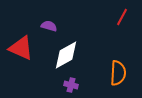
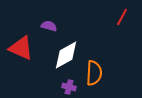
orange semicircle: moved 24 px left
purple cross: moved 2 px left, 2 px down
